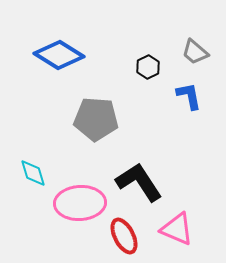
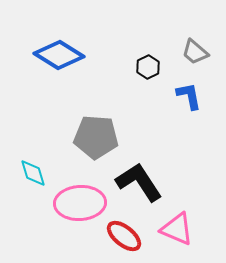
gray pentagon: moved 18 px down
red ellipse: rotated 24 degrees counterclockwise
